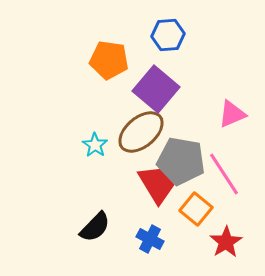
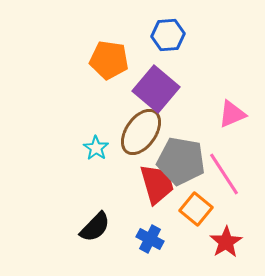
brown ellipse: rotated 15 degrees counterclockwise
cyan star: moved 1 px right, 3 px down
red trapezoid: rotated 15 degrees clockwise
